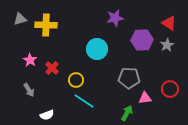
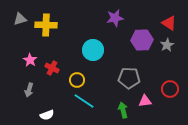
cyan circle: moved 4 px left, 1 px down
red cross: rotated 16 degrees counterclockwise
yellow circle: moved 1 px right
gray arrow: rotated 48 degrees clockwise
pink triangle: moved 3 px down
green arrow: moved 4 px left, 3 px up; rotated 42 degrees counterclockwise
